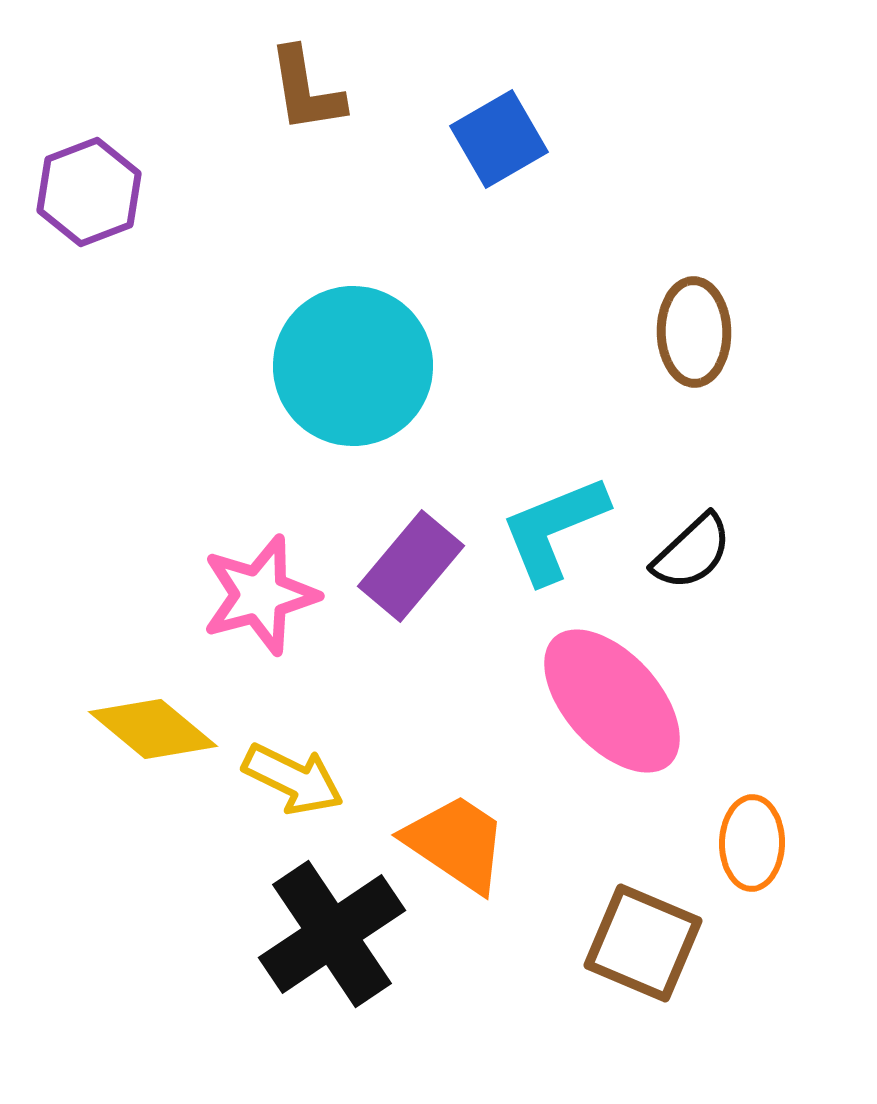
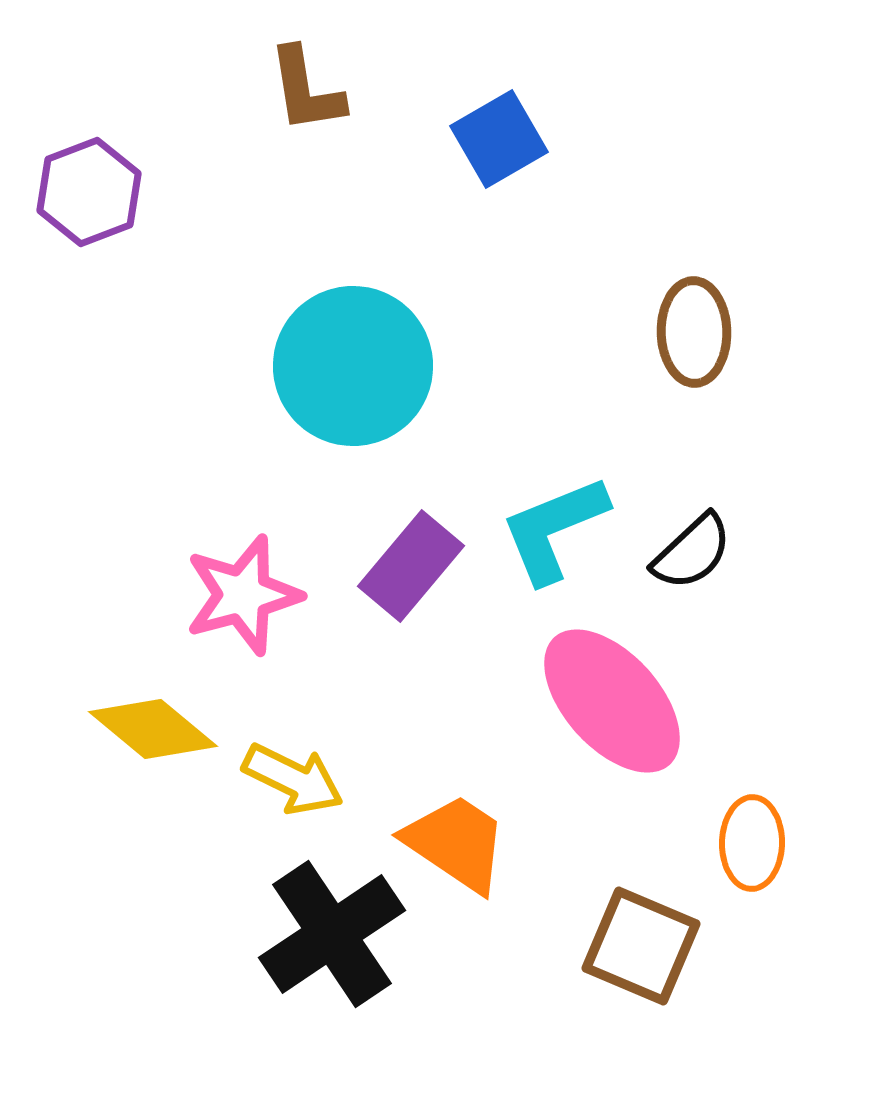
pink star: moved 17 px left
brown square: moved 2 px left, 3 px down
